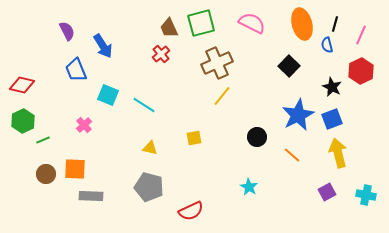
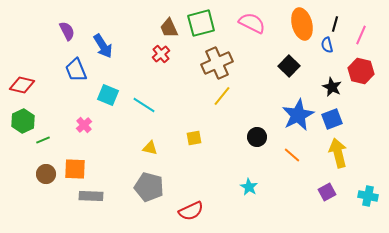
red hexagon: rotated 20 degrees counterclockwise
cyan cross: moved 2 px right, 1 px down
